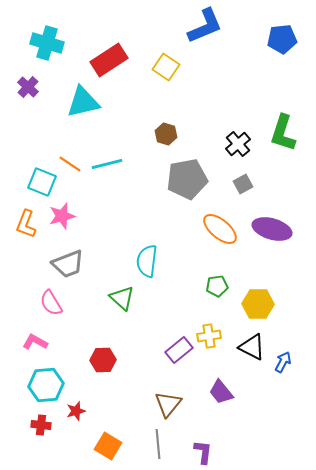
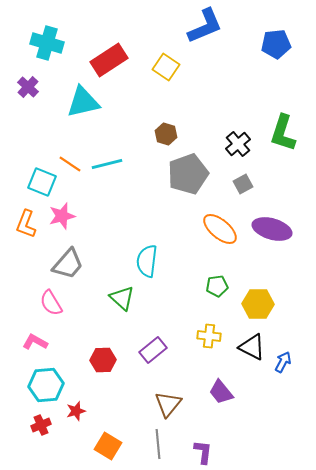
blue pentagon: moved 6 px left, 5 px down
gray pentagon: moved 1 px right, 5 px up; rotated 9 degrees counterclockwise
gray trapezoid: rotated 28 degrees counterclockwise
yellow cross: rotated 15 degrees clockwise
purple rectangle: moved 26 px left
red cross: rotated 30 degrees counterclockwise
